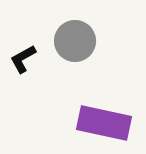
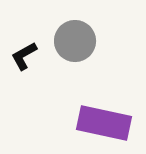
black L-shape: moved 1 px right, 3 px up
